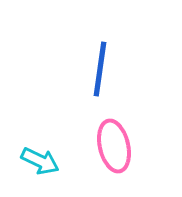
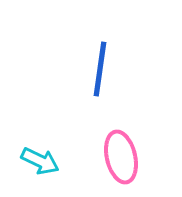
pink ellipse: moved 7 px right, 11 px down
